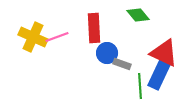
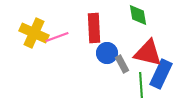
green diamond: rotated 30 degrees clockwise
yellow cross: moved 1 px right, 4 px up
red triangle: moved 16 px left; rotated 12 degrees counterclockwise
gray rectangle: rotated 42 degrees clockwise
blue rectangle: moved 2 px right, 1 px up
green line: moved 1 px right, 1 px up
